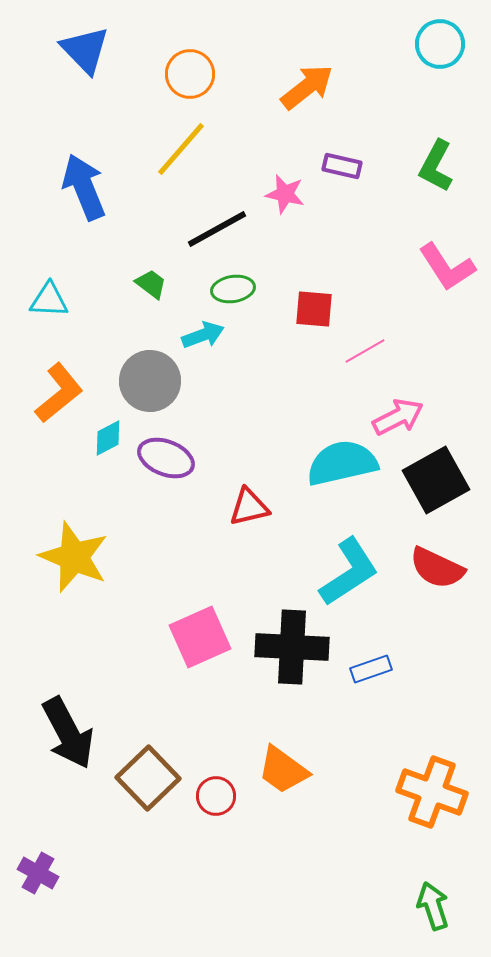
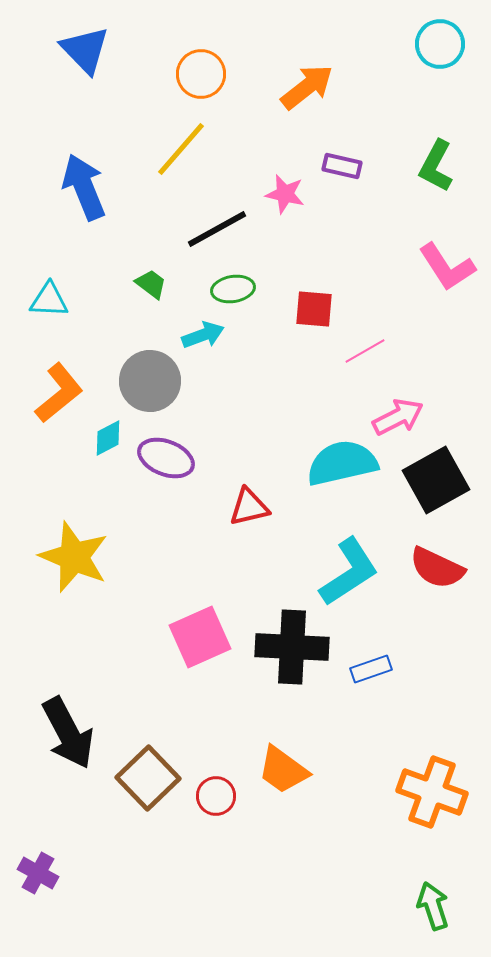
orange circle: moved 11 px right
